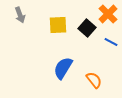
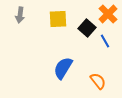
gray arrow: rotated 28 degrees clockwise
yellow square: moved 6 px up
blue line: moved 6 px left, 1 px up; rotated 32 degrees clockwise
orange semicircle: moved 4 px right, 1 px down
